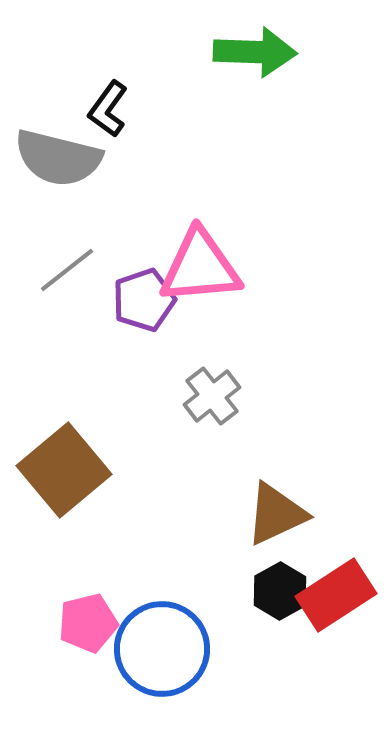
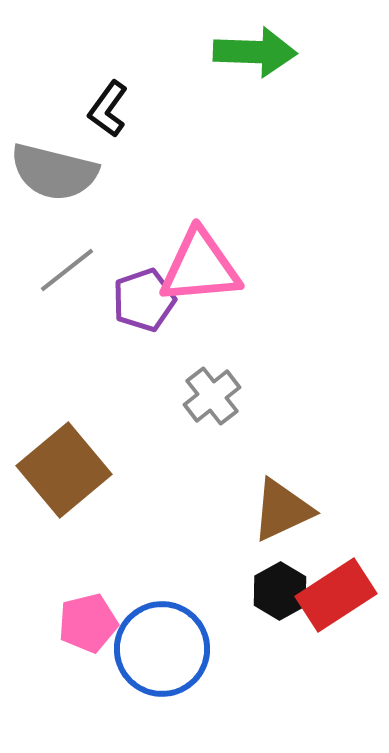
gray semicircle: moved 4 px left, 14 px down
brown triangle: moved 6 px right, 4 px up
